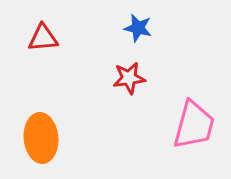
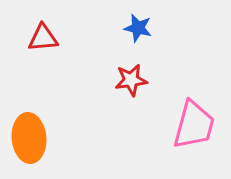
red star: moved 2 px right, 2 px down
orange ellipse: moved 12 px left
